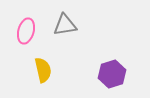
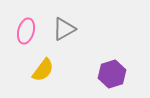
gray triangle: moved 1 px left, 4 px down; rotated 20 degrees counterclockwise
yellow semicircle: rotated 50 degrees clockwise
